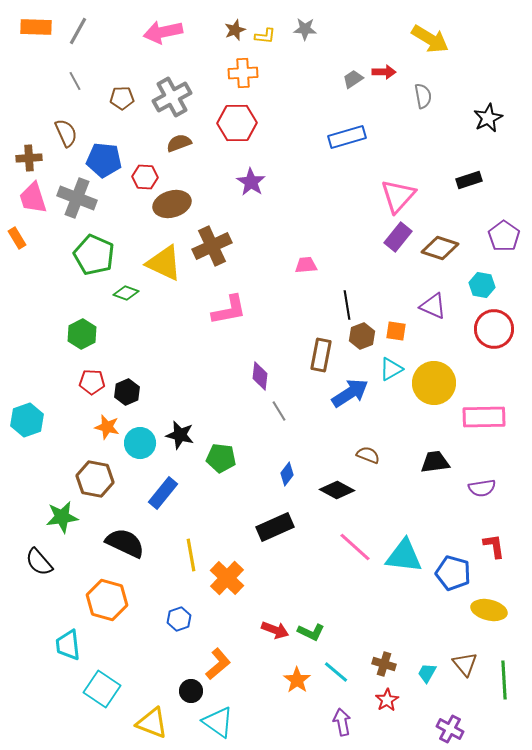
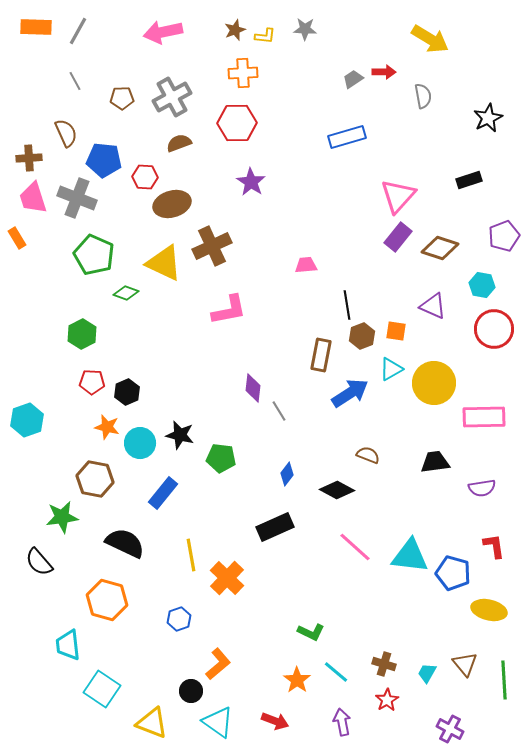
purple pentagon at (504, 236): rotated 16 degrees clockwise
purple diamond at (260, 376): moved 7 px left, 12 px down
cyan triangle at (404, 556): moved 6 px right
red arrow at (275, 630): moved 91 px down
